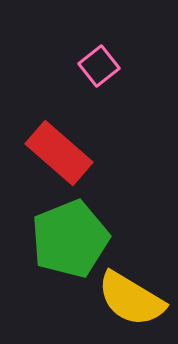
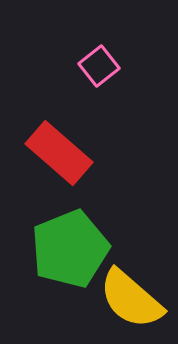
green pentagon: moved 10 px down
yellow semicircle: rotated 10 degrees clockwise
